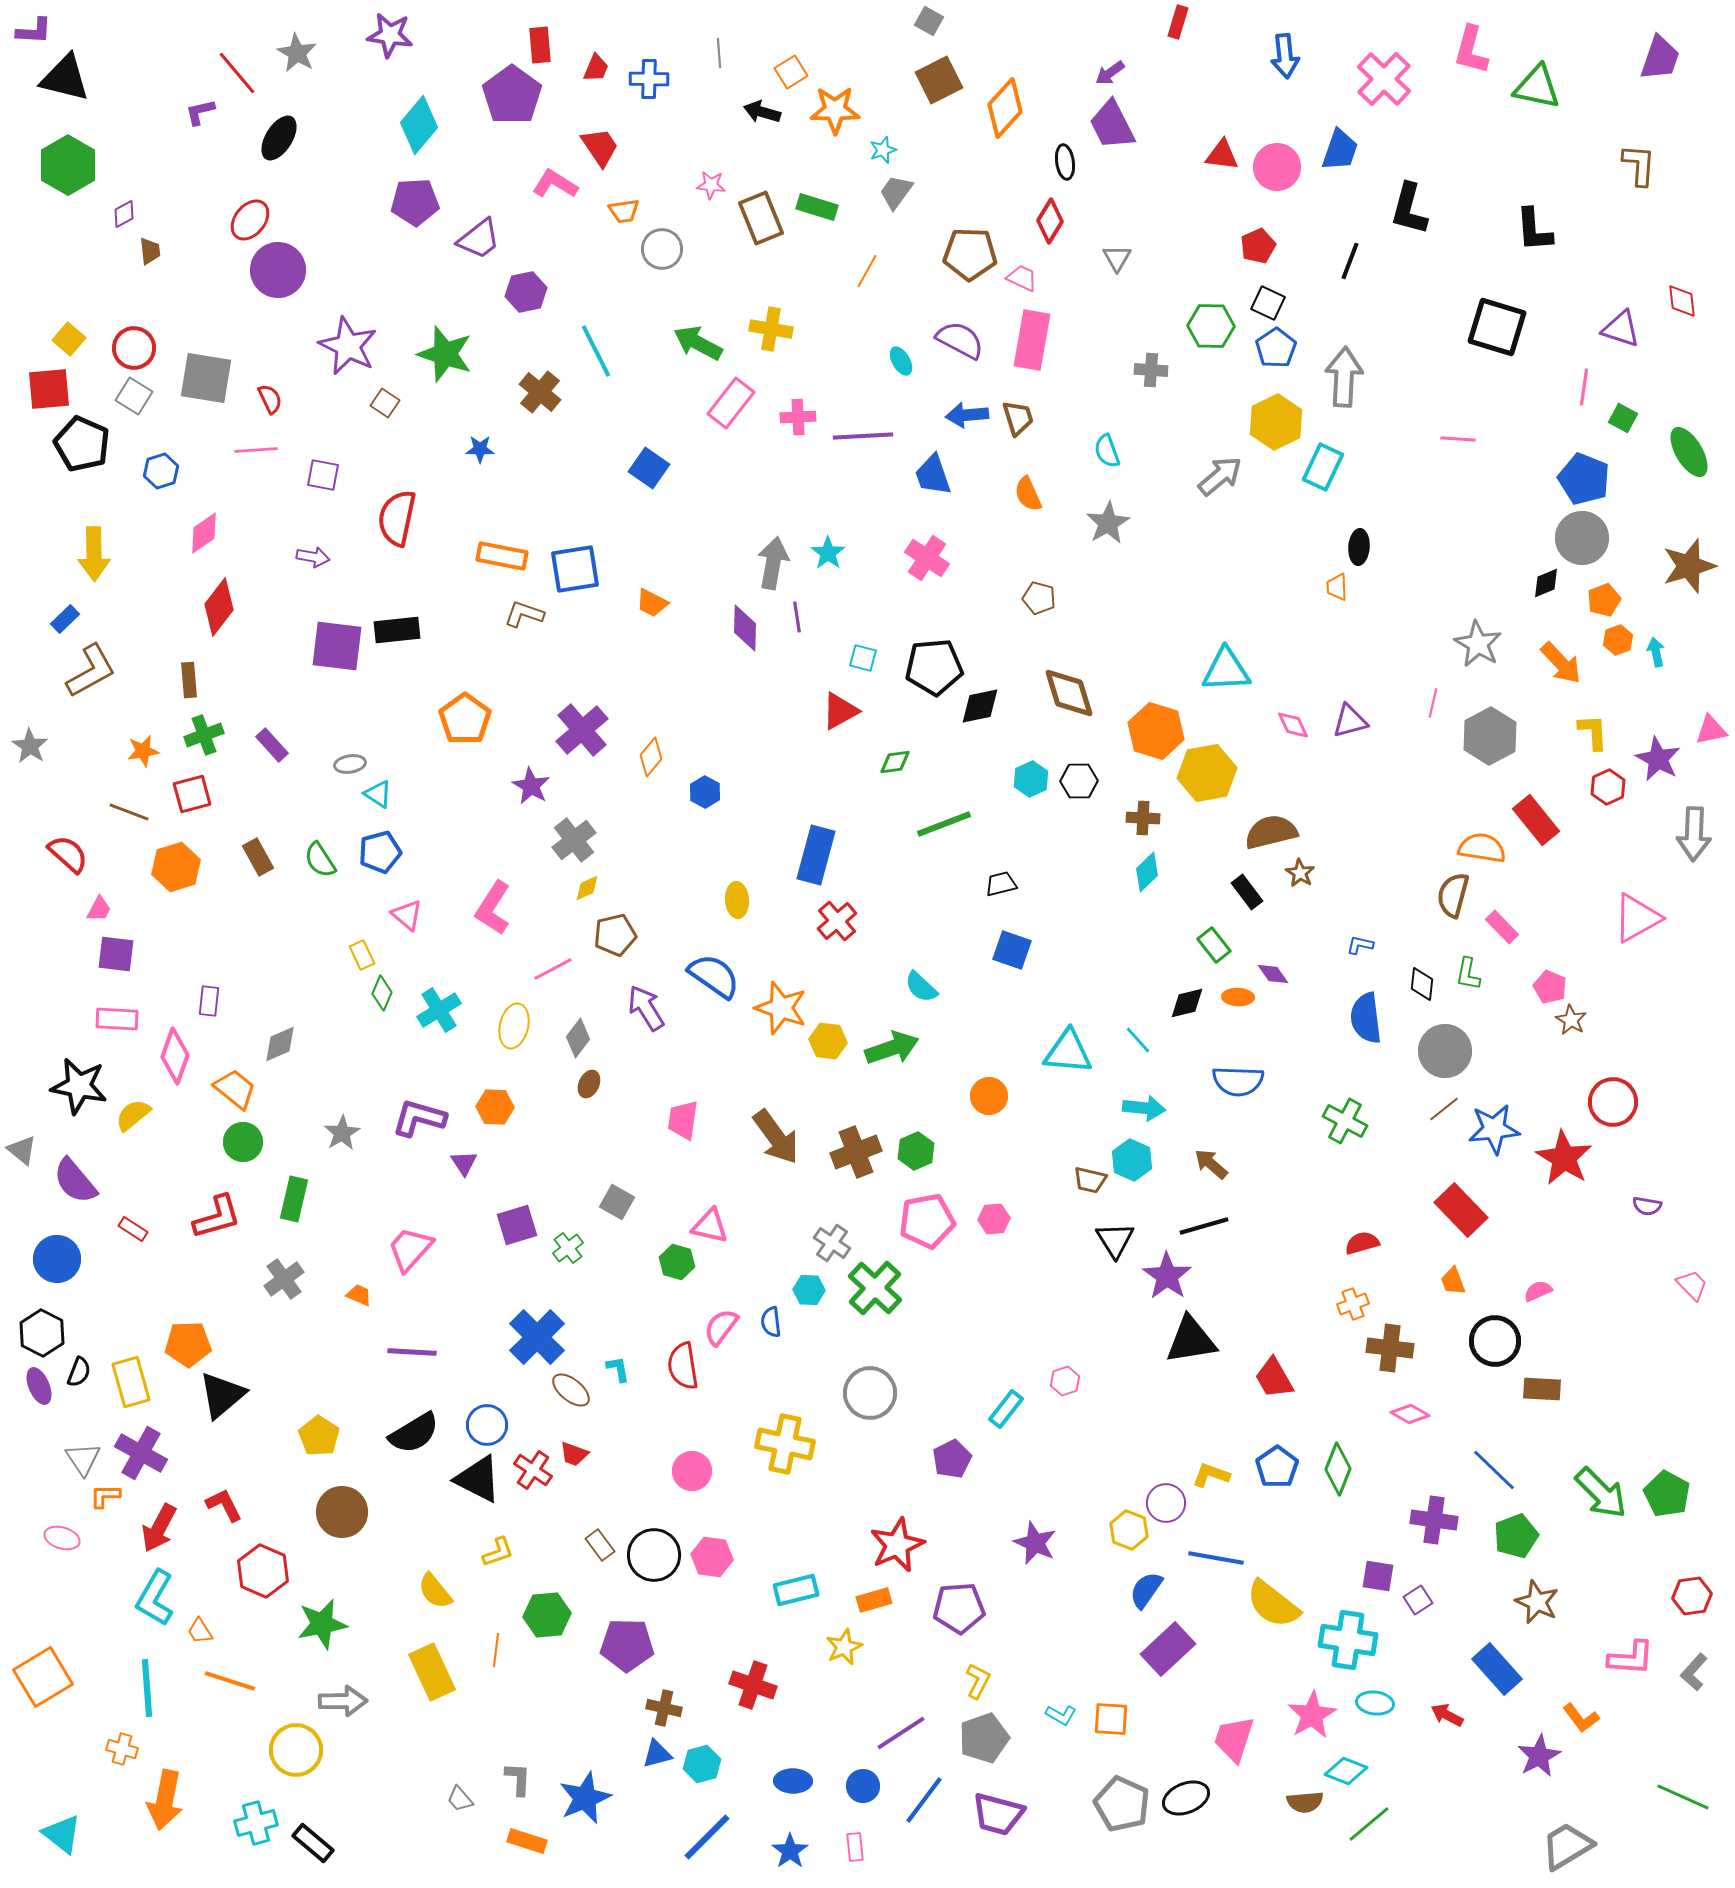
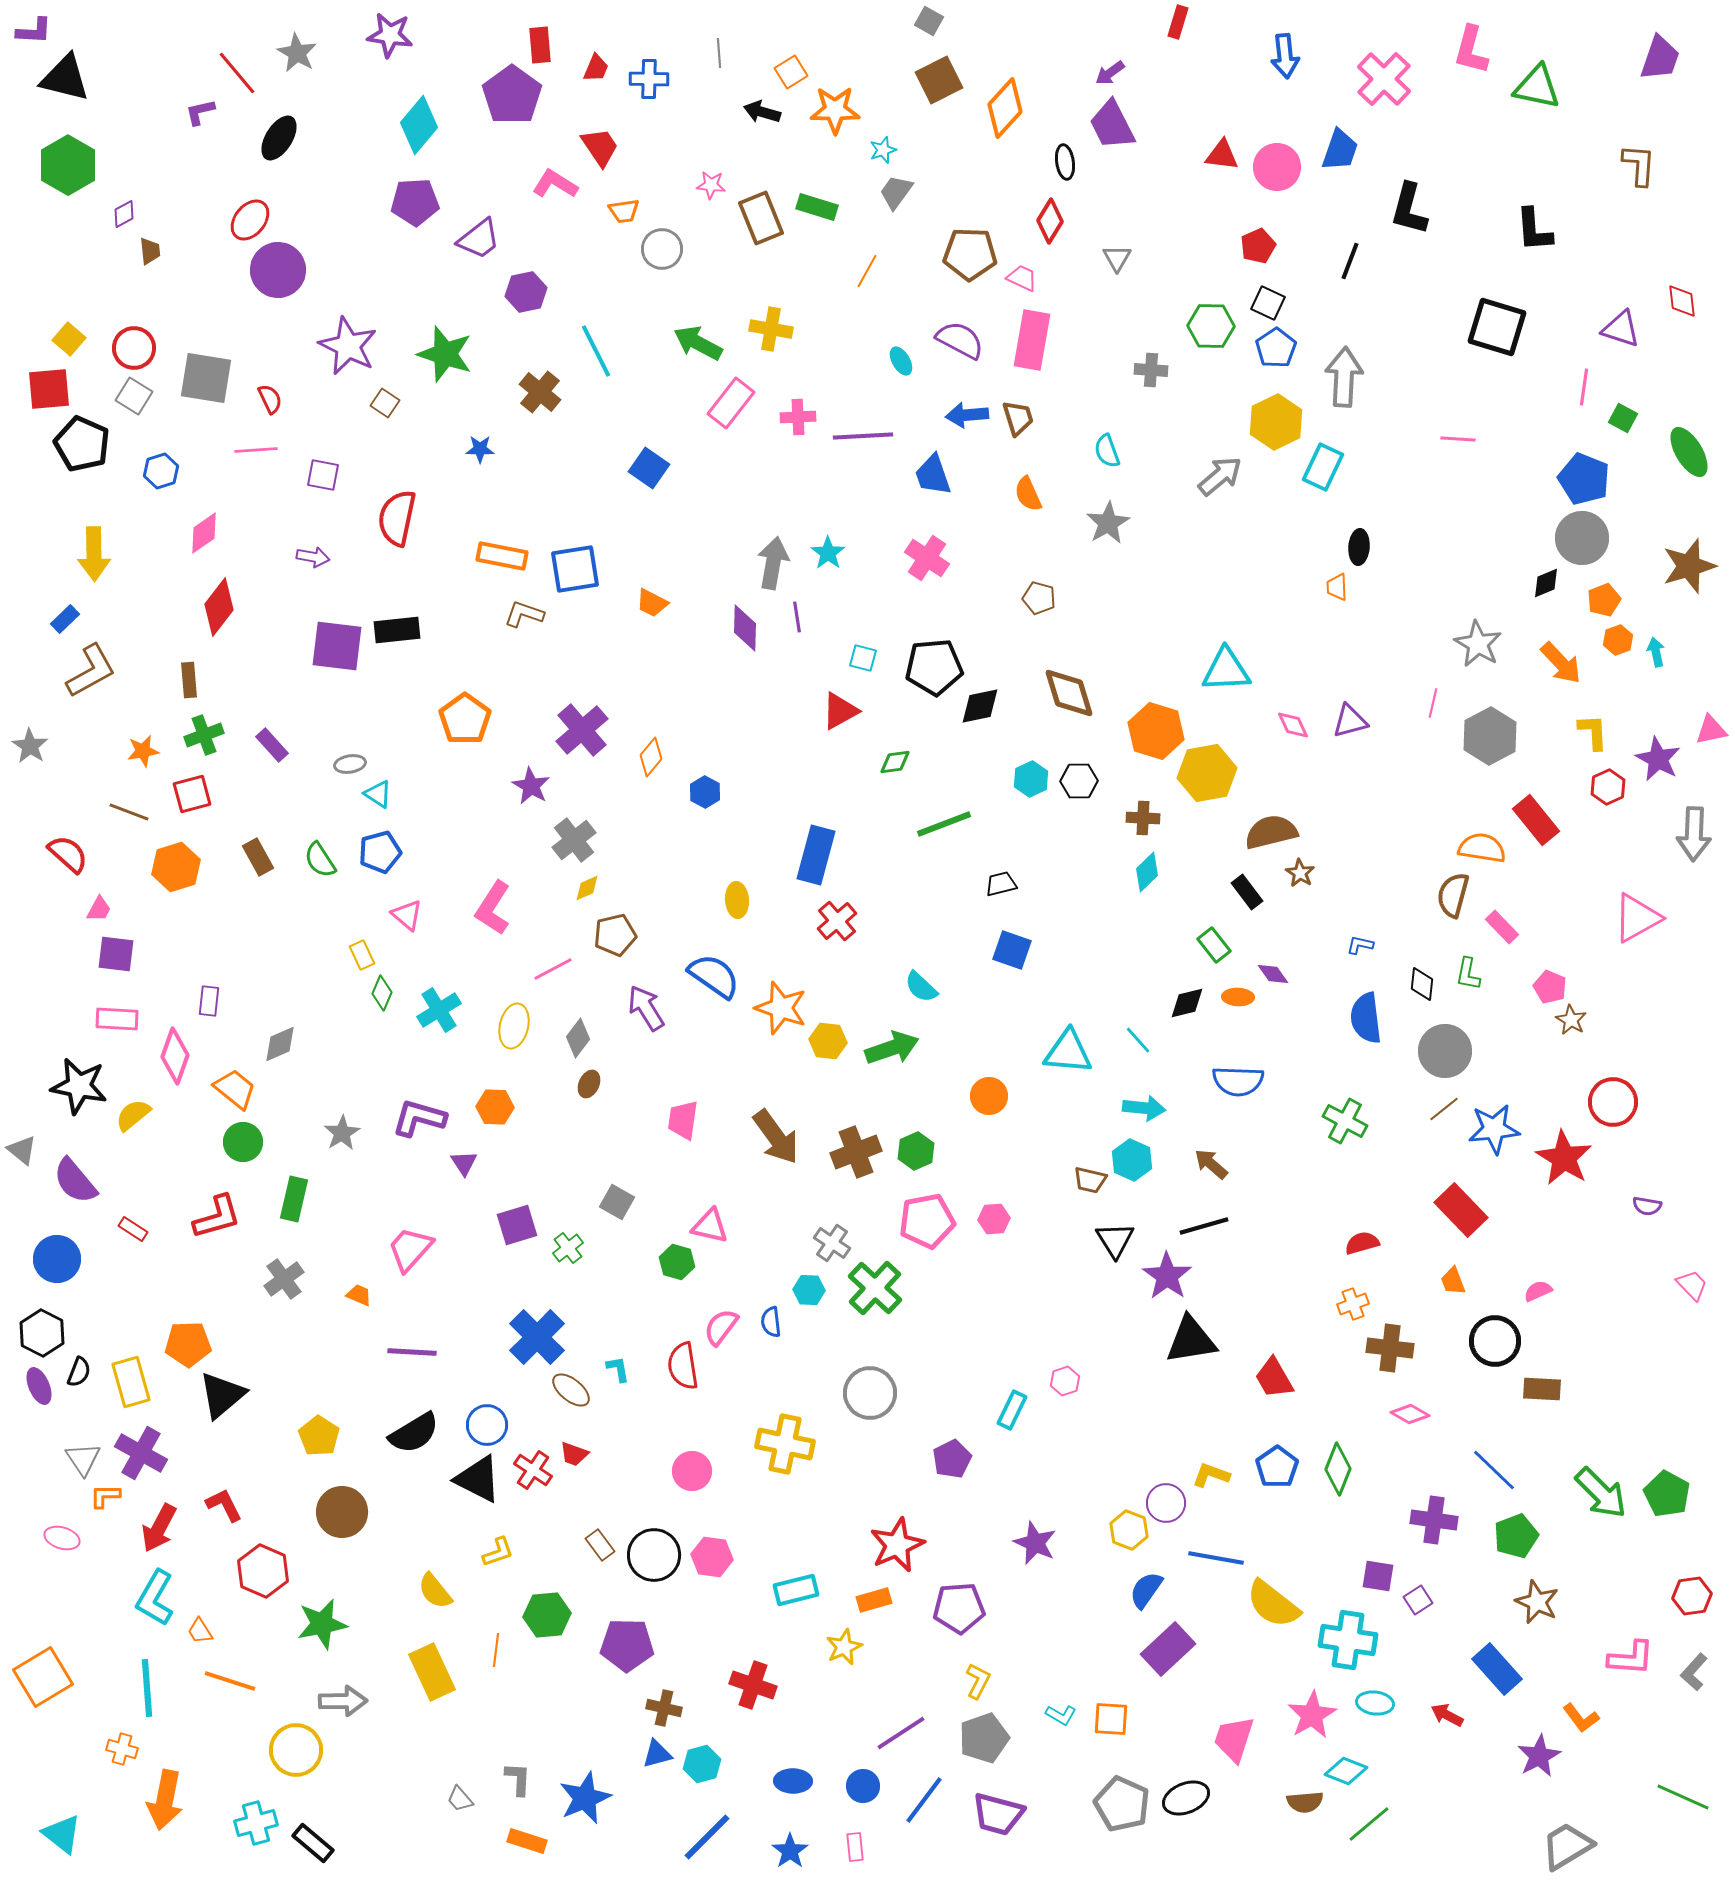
cyan rectangle at (1006, 1409): moved 6 px right, 1 px down; rotated 12 degrees counterclockwise
